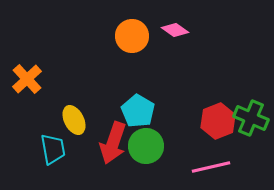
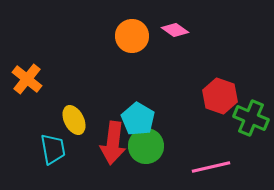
orange cross: rotated 8 degrees counterclockwise
cyan pentagon: moved 8 px down
red hexagon: moved 2 px right, 25 px up; rotated 20 degrees counterclockwise
red arrow: rotated 12 degrees counterclockwise
